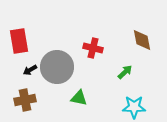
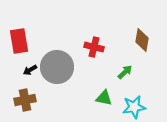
brown diamond: rotated 20 degrees clockwise
red cross: moved 1 px right, 1 px up
green triangle: moved 25 px right
cyan star: rotated 10 degrees counterclockwise
